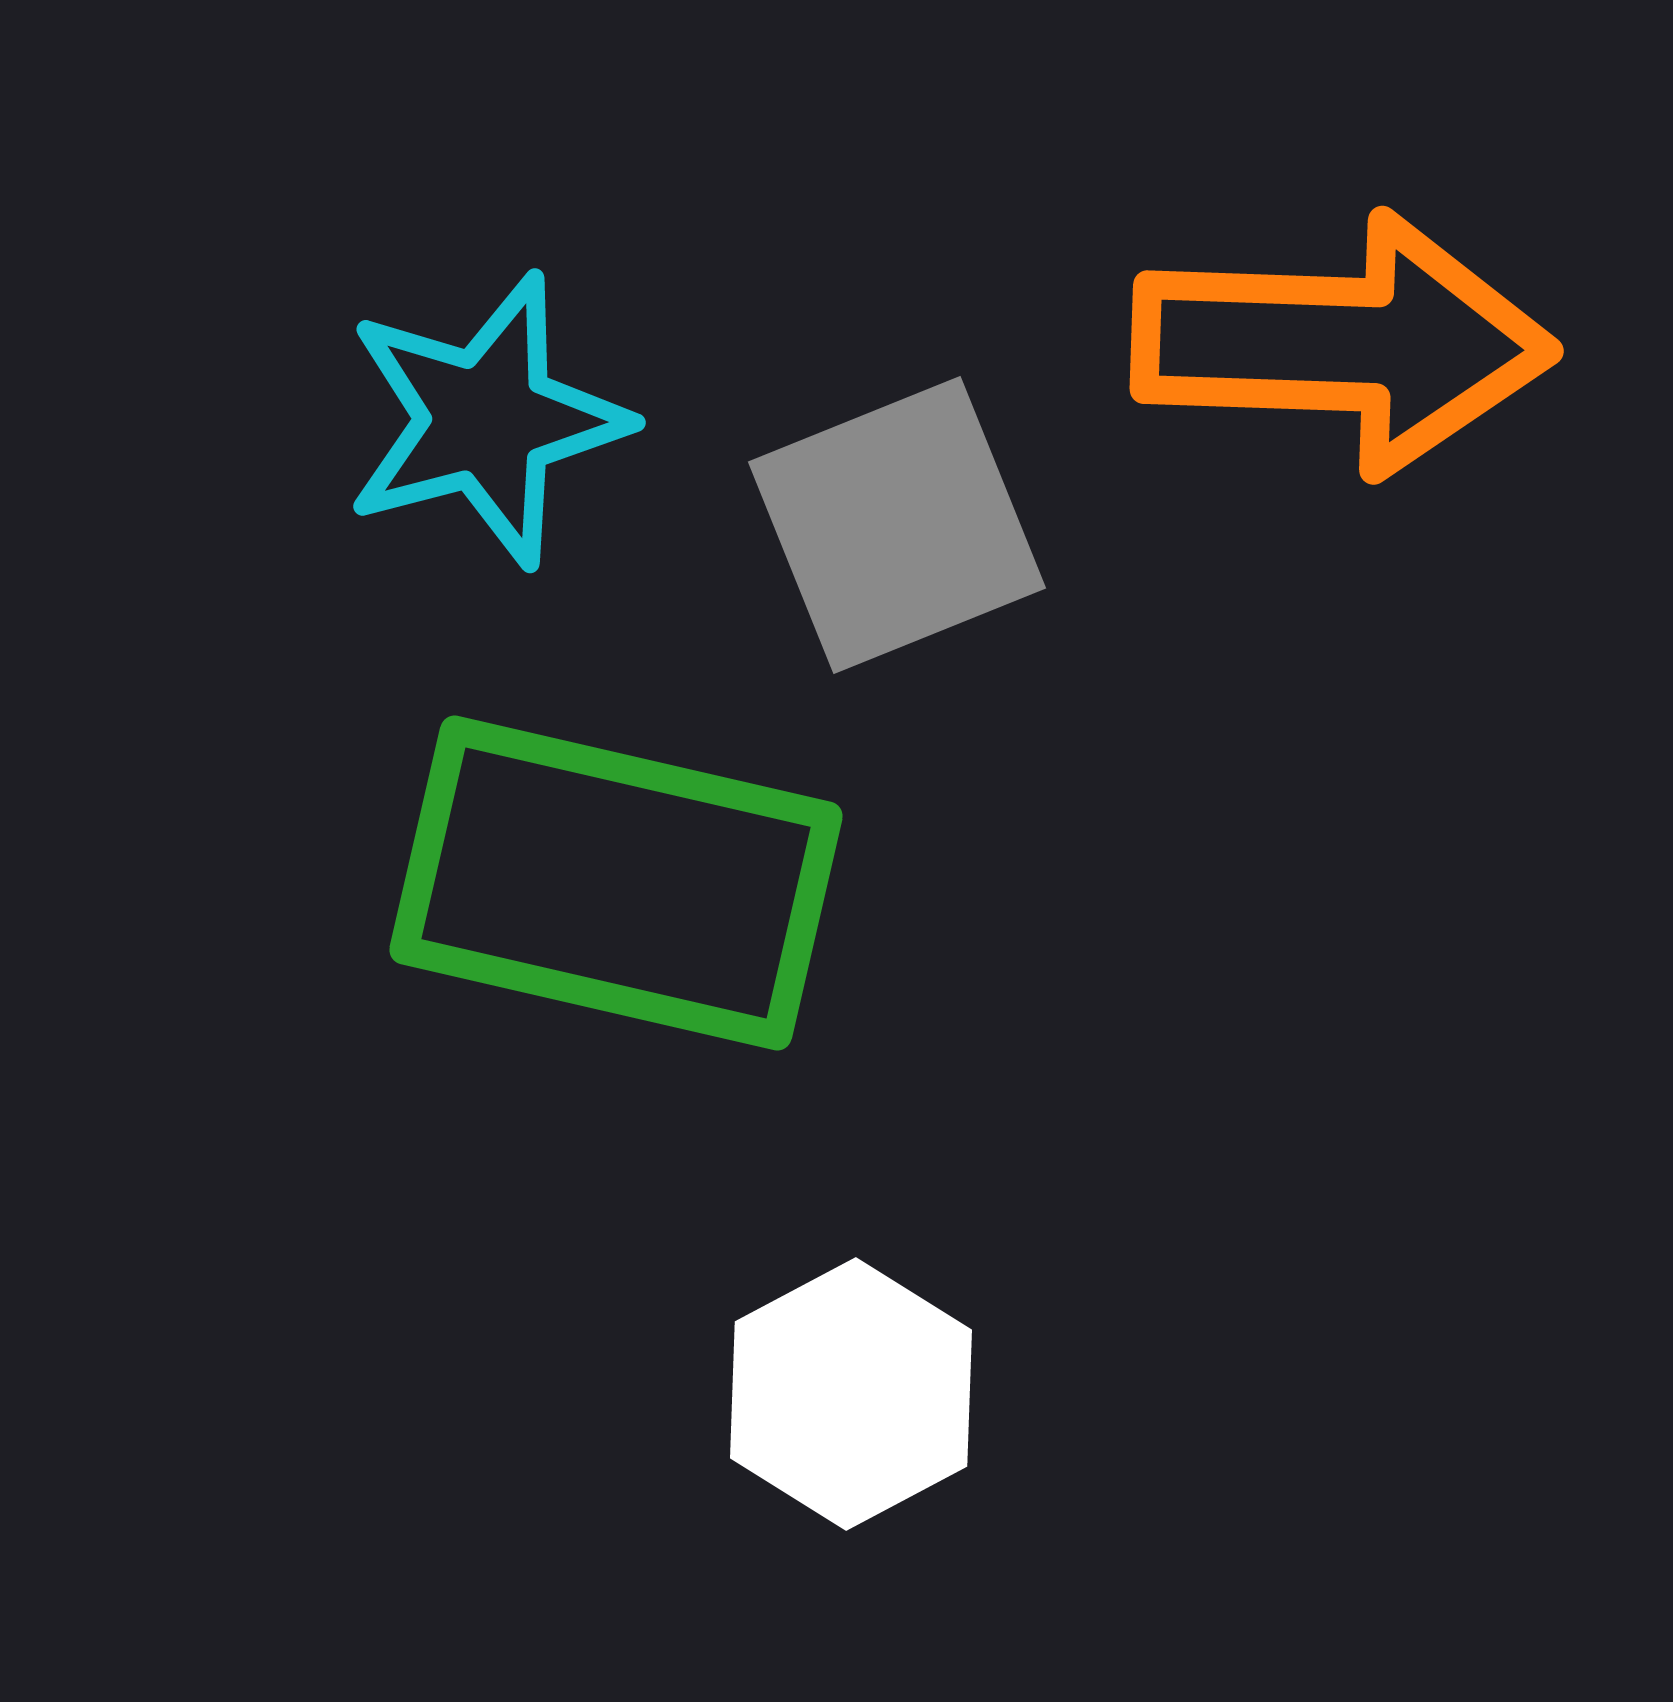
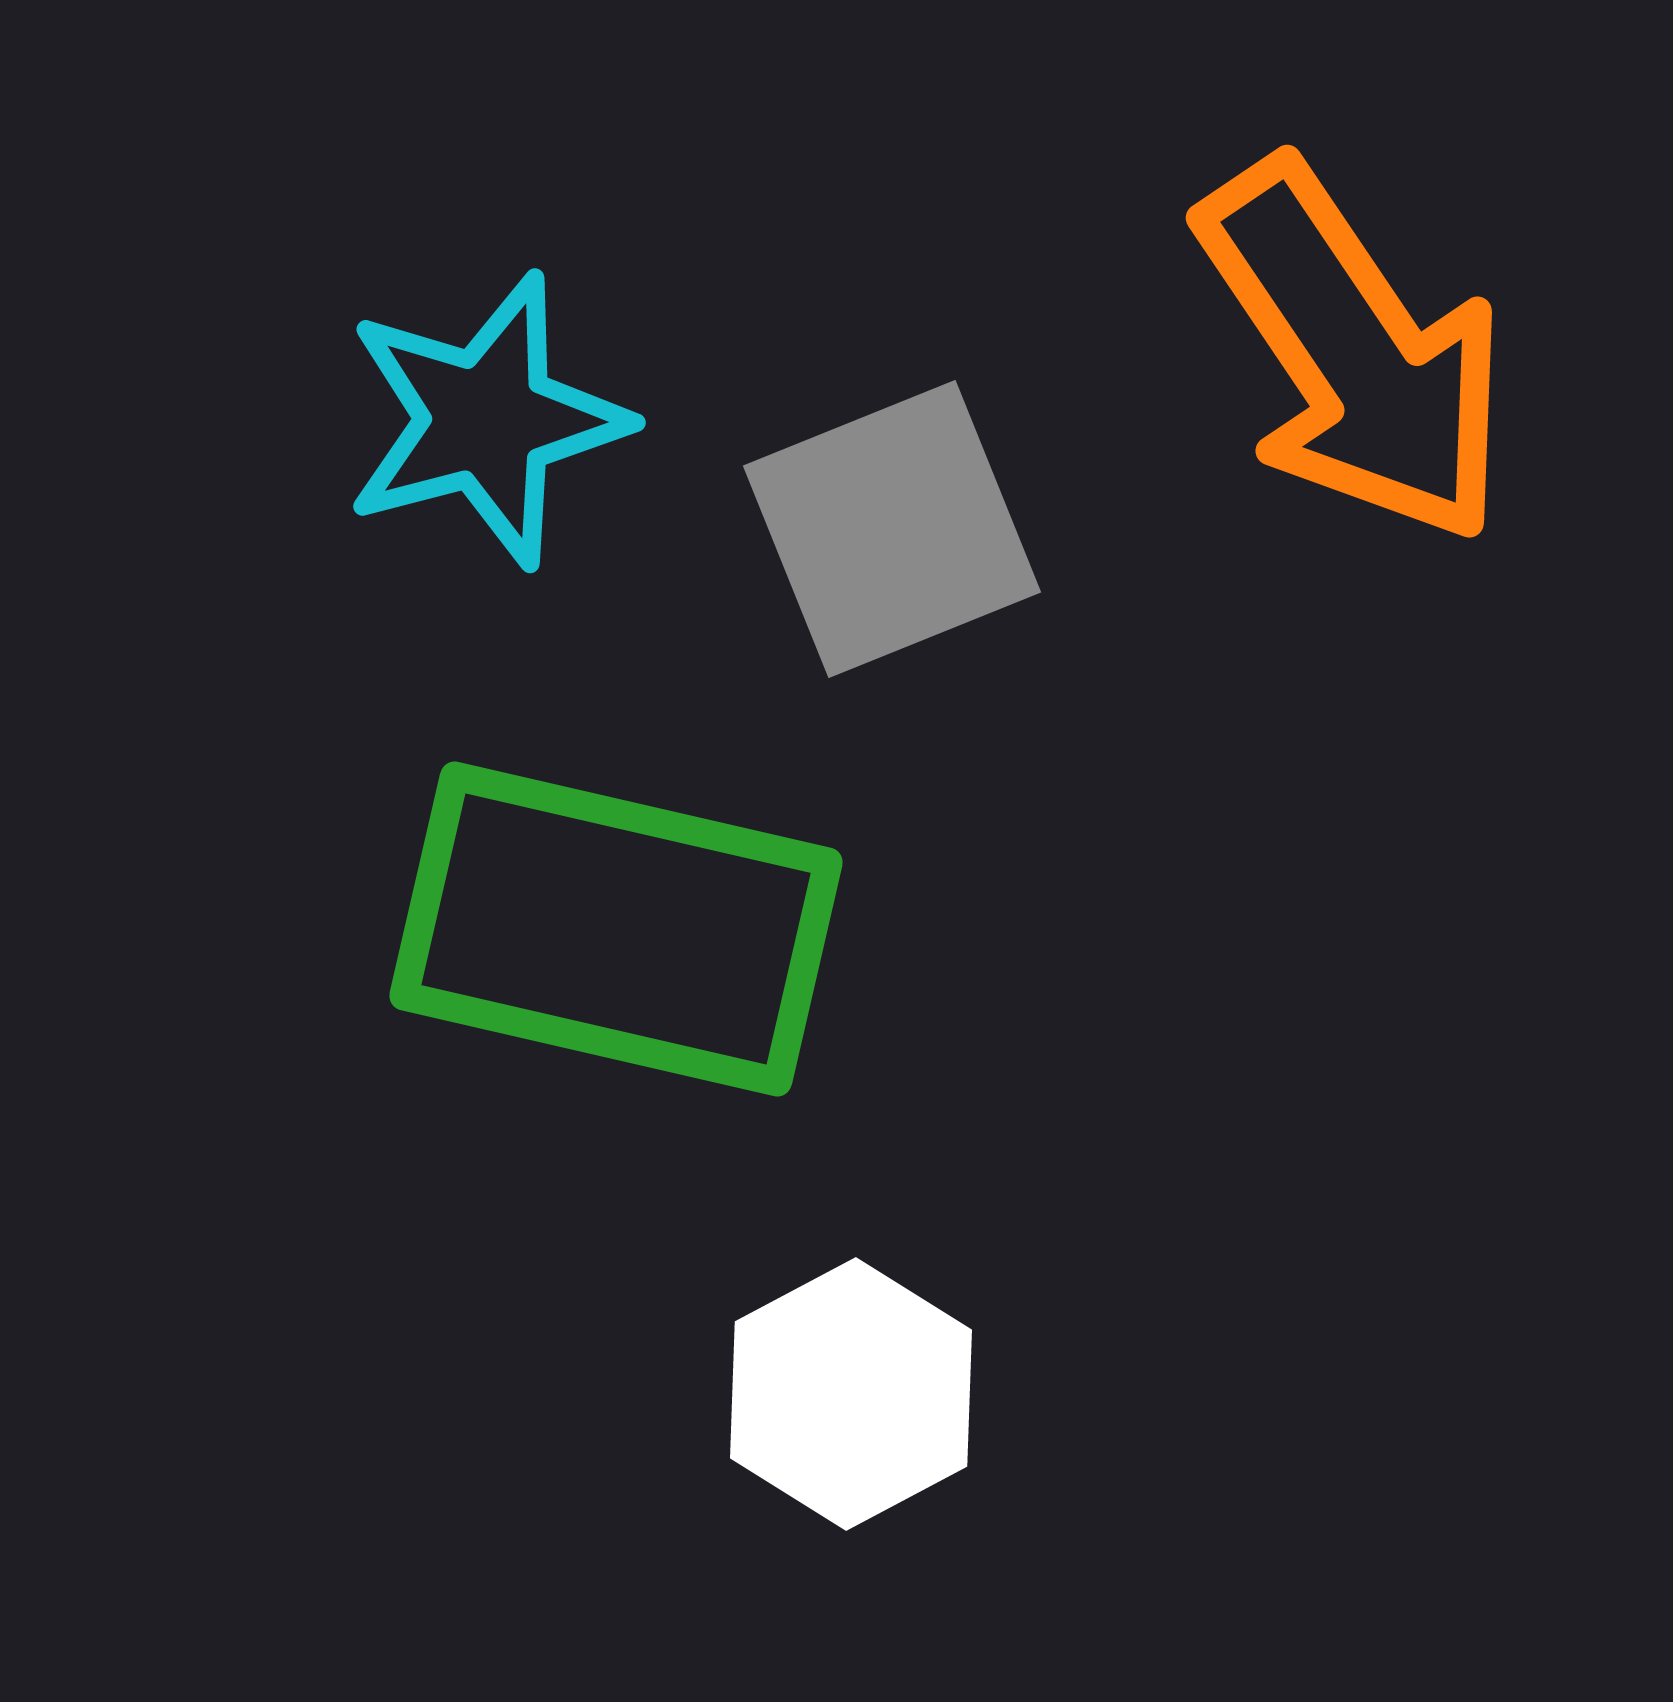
orange arrow: moved 11 px right, 8 px down; rotated 54 degrees clockwise
gray square: moved 5 px left, 4 px down
green rectangle: moved 46 px down
